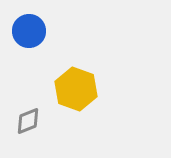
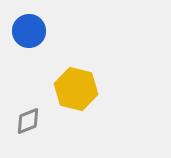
yellow hexagon: rotated 6 degrees counterclockwise
